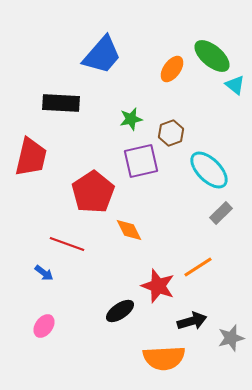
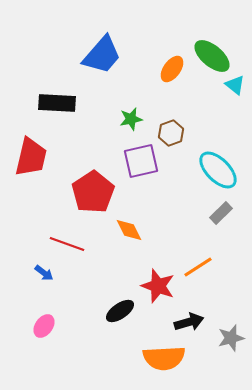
black rectangle: moved 4 px left
cyan ellipse: moved 9 px right
black arrow: moved 3 px left, 1 px down
